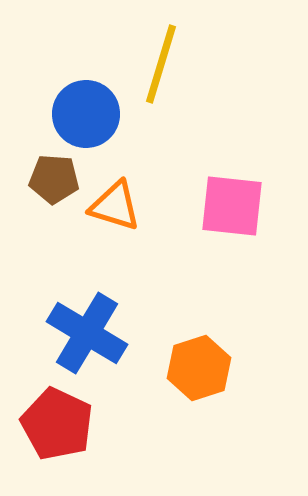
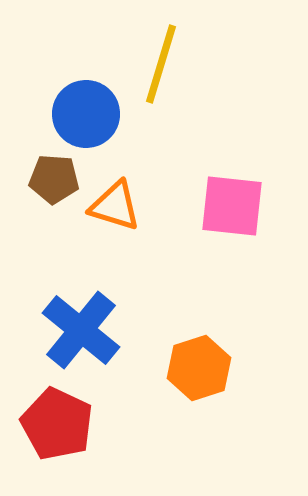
blue cross: moved 6 px left, 3 px up; rotated 8 degrees clockwise
